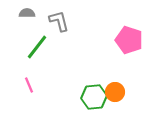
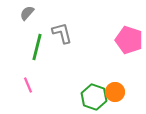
gray semicircle: rotated 49 degrees counterclockwise
gray L-shape: moved 3 px right, 12 px down
green line: rotated 24 degrees counterclockwise
pink line: moved 1 px left
green hexagon: rotated 25 degrees clockwise
